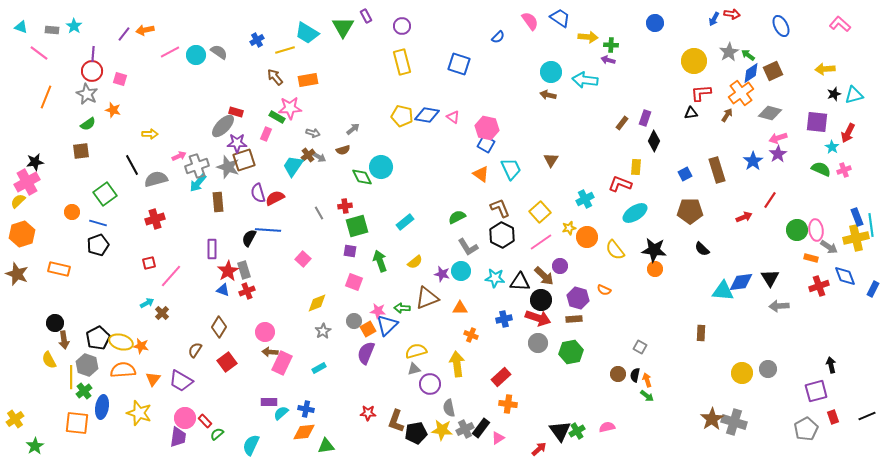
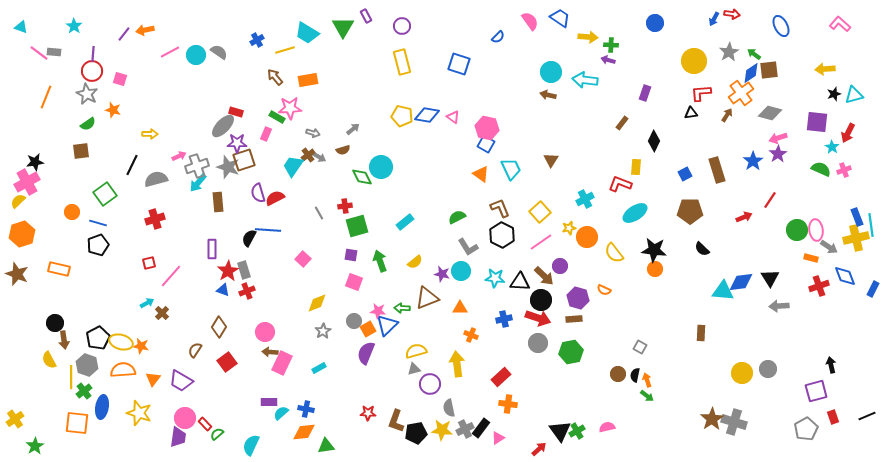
gray rectangle at (52, 30): moved 2 px right, 22 px down
green arrow at (748, 55): moved 6 px right, 1 px up
brown square at (773, 71): moved 4 px left, 1 px up; rotated 18 degrees clockwise
purple rectangle at (645, 118): moved 25 px up
black line at (132, 165): rotated 55 degrees clockwise
yellow semicircle at (615, 250): moved 1 px left, 3 px down
purple square at (350, 251): moved 1 px right, 4 px down
red rectangle at (205, 421): moved 3 px down
